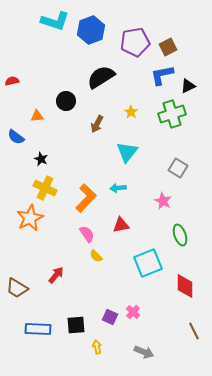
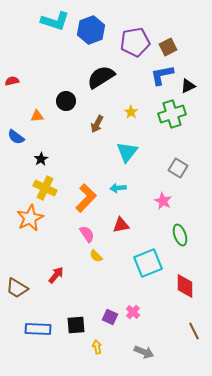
black star: rotated 16 degrees clockwise
